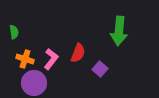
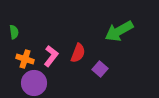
green arrow: rotated 56 degrees clockwise
pink L-shape: moved 3 px up
